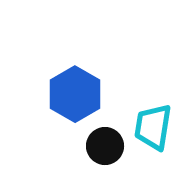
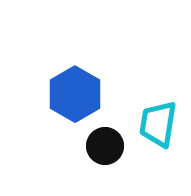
cyan trapezoid: moved 5 px right, 3 px up
